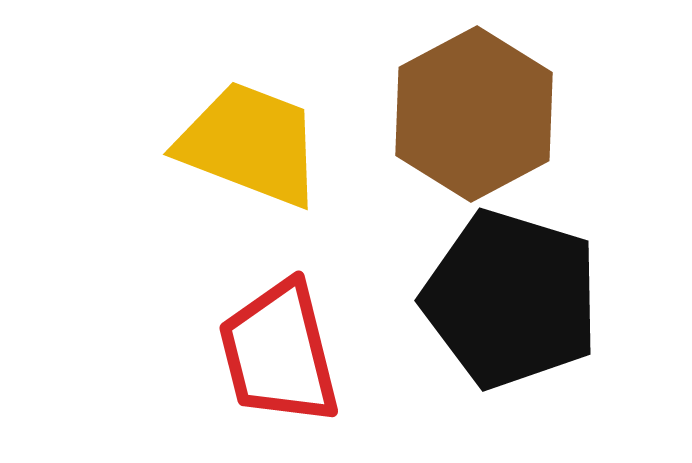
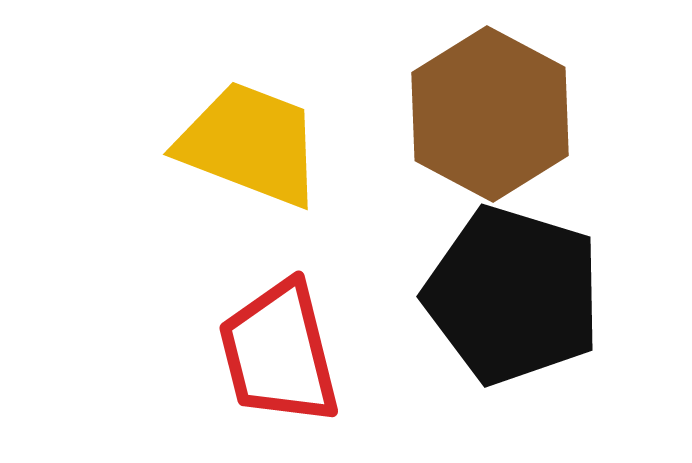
brown hexagon: moved 16 px right; rotated 4 degrees counterclockwise
black pentagon: moved 2 px right, 4 px up
